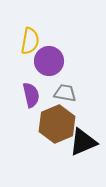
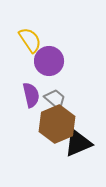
yellow semicircle: moved 1 px up; rotated 44 degrees counterclockwise
gray trapezoid: moved 10 px left, 6 px down; rotated 30 degrees clockwise
black triangle: moved 5 px left, 1 px down
